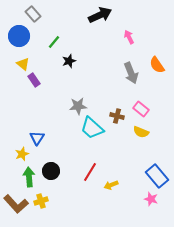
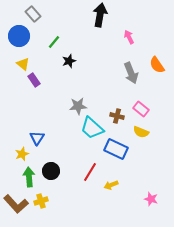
black arrow: rotated 55 degrees counterclockwise
blue rectangle: moved 41 px left, 27 px up; rotated 25 degrees counterclockwise
